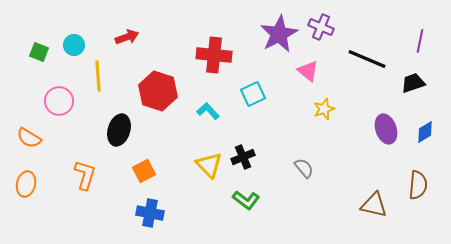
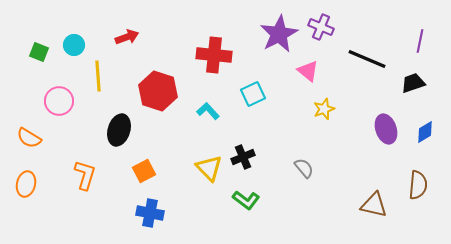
yellow triangle: moved 3 px down
